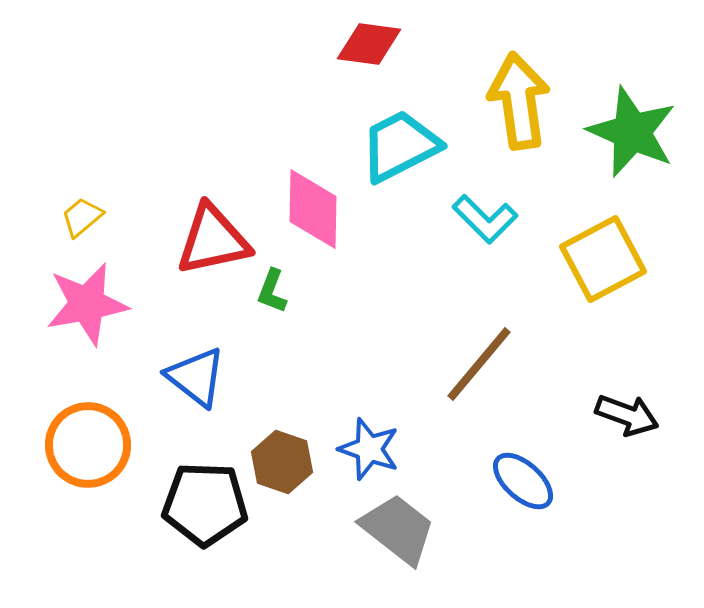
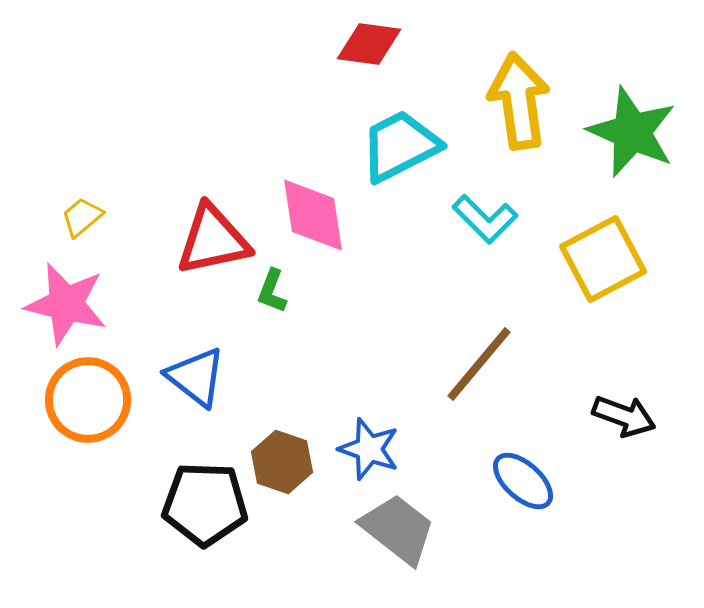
pink diamond: moved 6 px down; rotated 10 degrees counterclockwise
pink star: moved 21 px left; rotated 24 degrees clockwise
black arrow: moved 3 px left, 1 px down
orange circle: moved 45 px up
